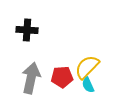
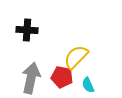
yellow semicircle: moved 11 px left, 10 px up
red pentagon: rotated 15 degrees clockwise
